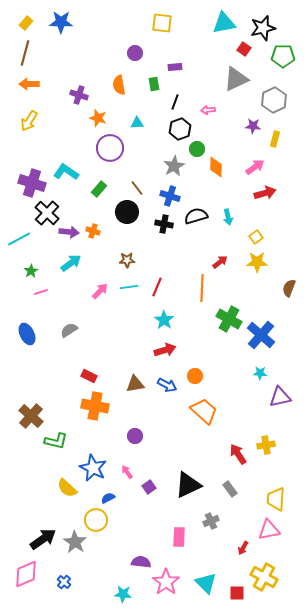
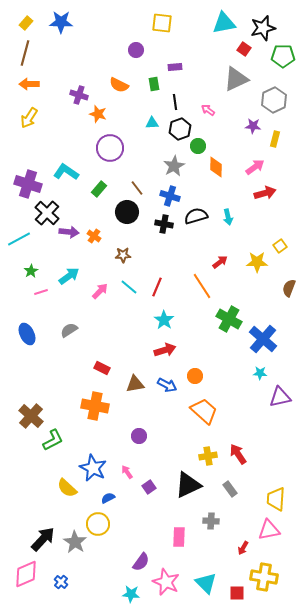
purple circle at (135, 53): moved 1 px right, 3 px up
orange semicircle at (119, 85): rotated 54 degrees counterclockwise
black line at (175, 102): rotated 28 degrees counterclockwise
pink arrow at (208, 110): rotated 40 degrees clockwise
orange star at (98, 118): moved 4 px up
yellow arrow at (29, 121): moved 3 px up
cyan triangle at (137, 123): moved 15 px right
green circle at (197, 149): moved 1 px right, 3 px up
purple cross at (32, 183): moved 4 px left, 1 px down
orange cross at (93, 231): moved 1 px right, 5 px down; rotated 16 degrees clockwise
yellow square at (256, 237): moved 24 px right, 9 px down
brown star at (127, 260): moved 4 px left, 5 px up
cyan arrow at (71, 263): moved 2 px left, 13 px down
cyan line at (129, 287): rotated 48 degrees clockwise
orange line at (202, 288): moved 2 px up; rotated 36 degrees counterclockwise
blue cross at (261, 335): moved 2 px right, 4 px down
red rectangle at (89, 376): moved 13 px right, 8 px up
purple circle at (135, 436): moved 4 px right
green L-shape at (56, 441): moved 3 px left, 1 px up; rotated 40 degrees counterclockwise
yellow cross at (266, 445): moved 58 px left, 11 px down
yellow circle at (96, 520): moved 2 px right, 4 px down
gray cross at (211, 521): rotated 28 degrees clockwise
black arrow at (43, 539): rotated 12 degrees counterclockwise
purple semicircle at (141, 562): rotated 120 degrees clockwise
yellow cross at (264, 577): rotated 20 degrees counterclockwise
blue cross at (64, 582): moved 3 px left
pink star at (166, 582): rotated 12 degrees counterclockwise
cyan star at (123, 594): moved 8 px right
